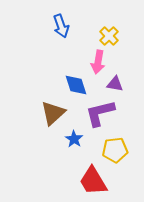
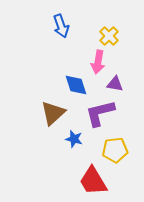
blue star: rotated 18 degrees counterclockwise
